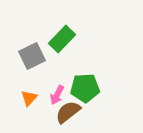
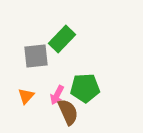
gray square: moved 4 px right; rotated 20 degrees clockwise
orange triangle: moved 3 px left, 2 px up
brown semicircle: rotated 104 degrees clockwise
